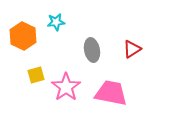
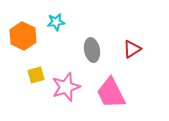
pink star: rotated 16 degrees clockwise
pink trapezoid: rotated 128 degrees counterclockwise
